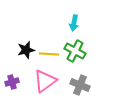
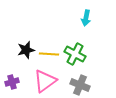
cyan arrow: moved 12 px right, 5 px up
green cross: moved 3 px down
